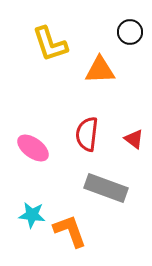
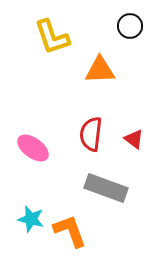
black circle: moved 6 px up
yellow L-shape: moved 2 px right, 7 px up
red semicircle: moved 4 px right
cyan star: moved 1 px left, 4 px down; rotated 8 degrees clockwise
